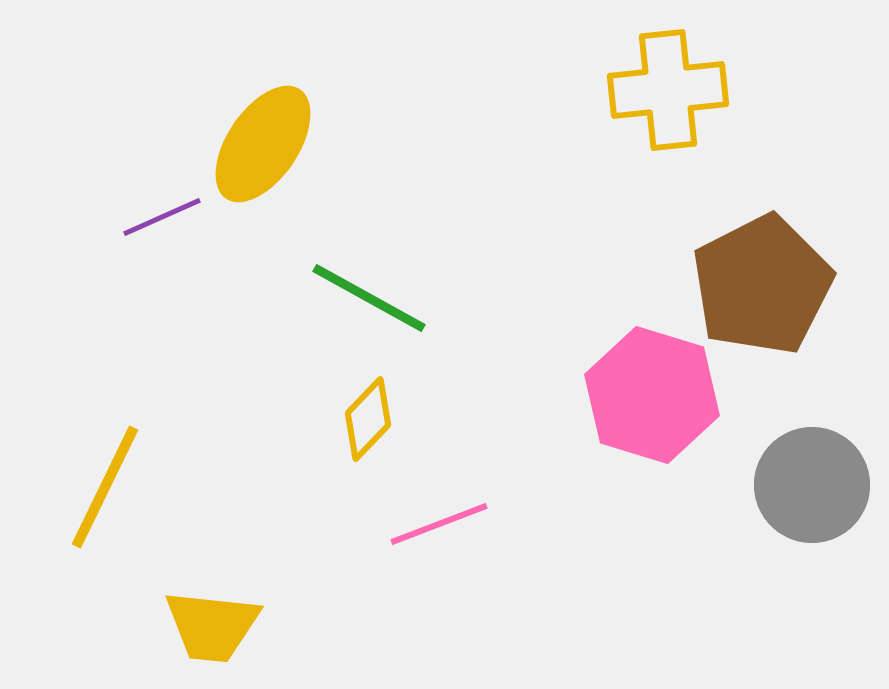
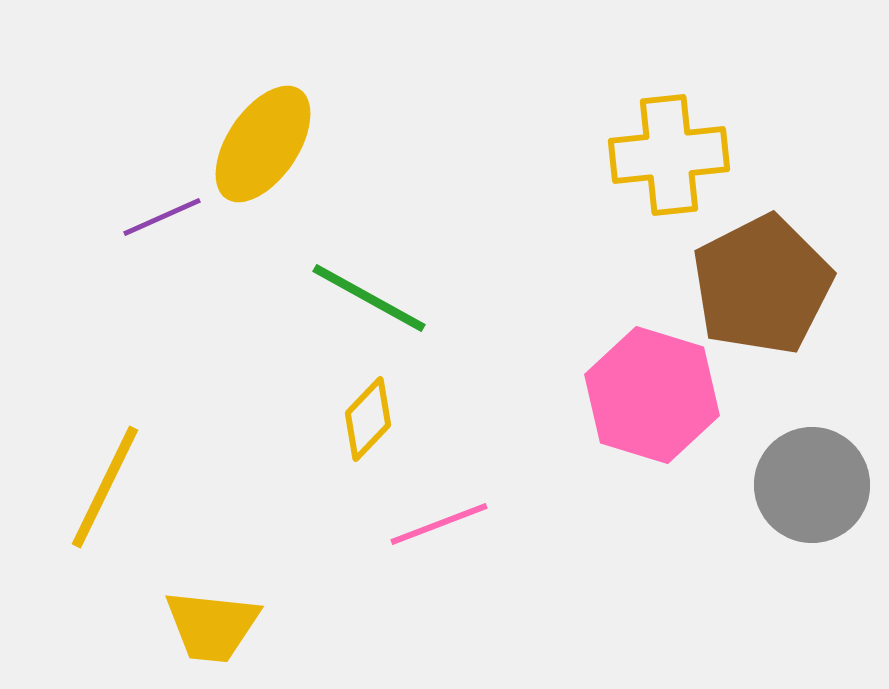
yellow cross: moved 1 px right, 65 px down
